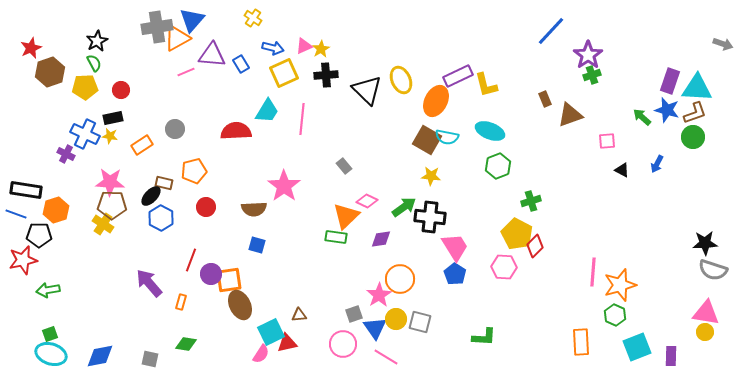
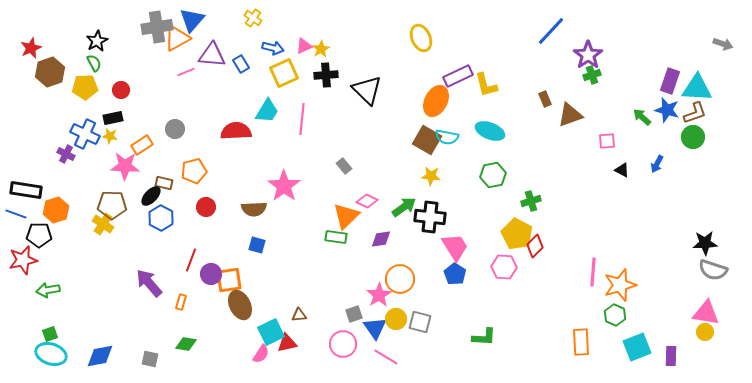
yellow ellipse at (401, 80): moved 20 px right, 42 px up
green hexagon at (498, 166): moved 5 px left, 9 px down; rotated 10 degrees clockwise
pink star at (110, 182): moved 15 px right, 16 px up
